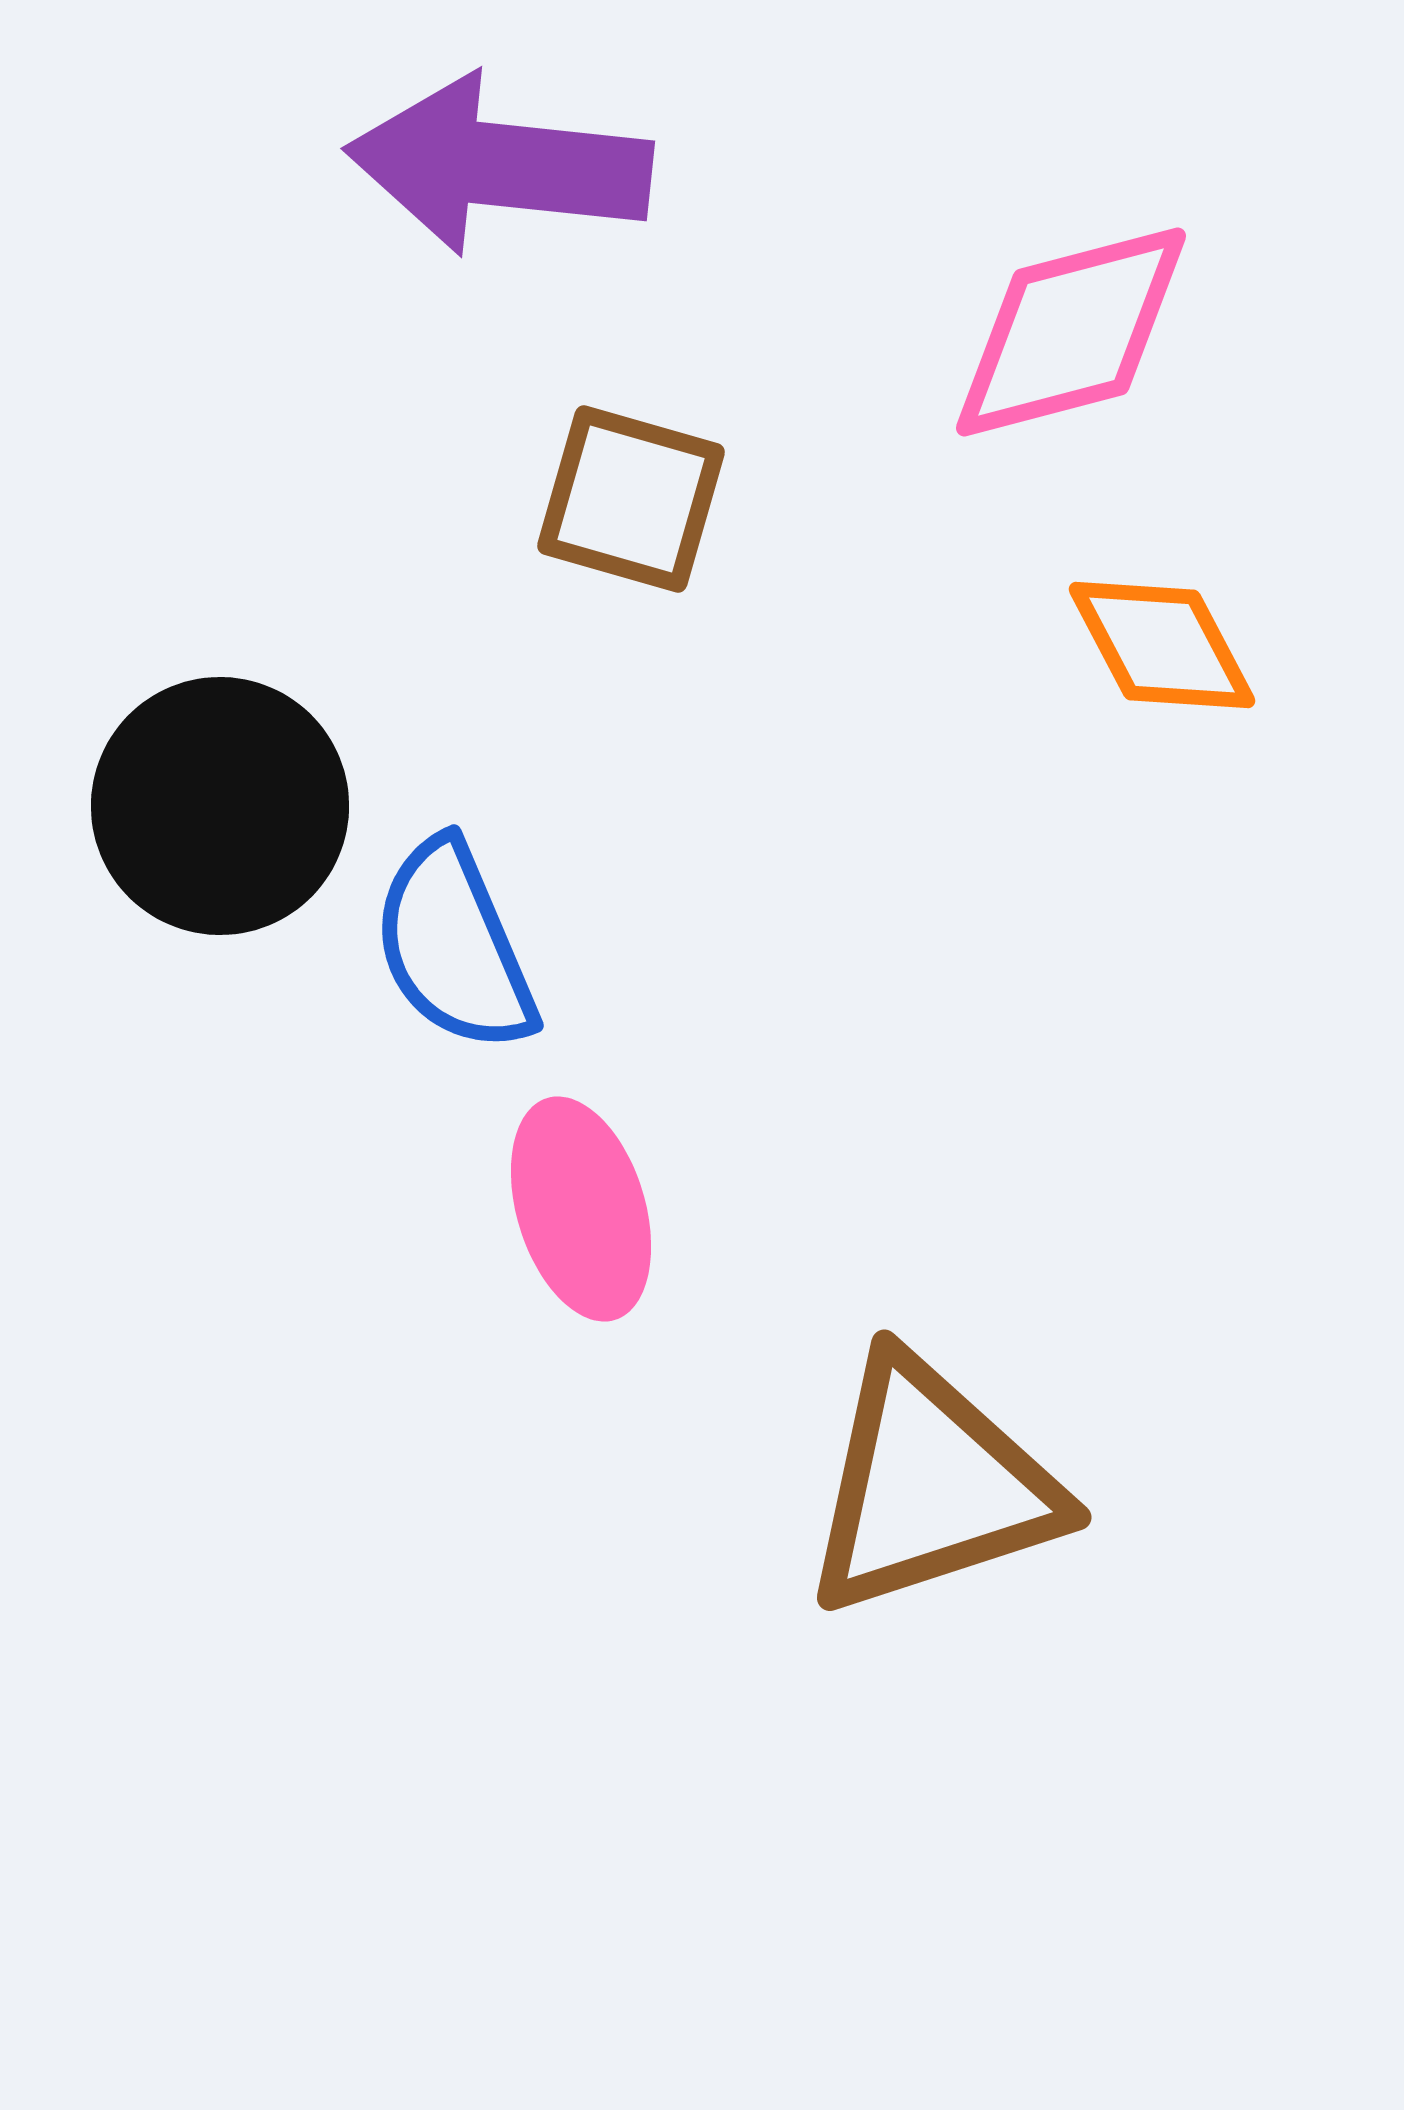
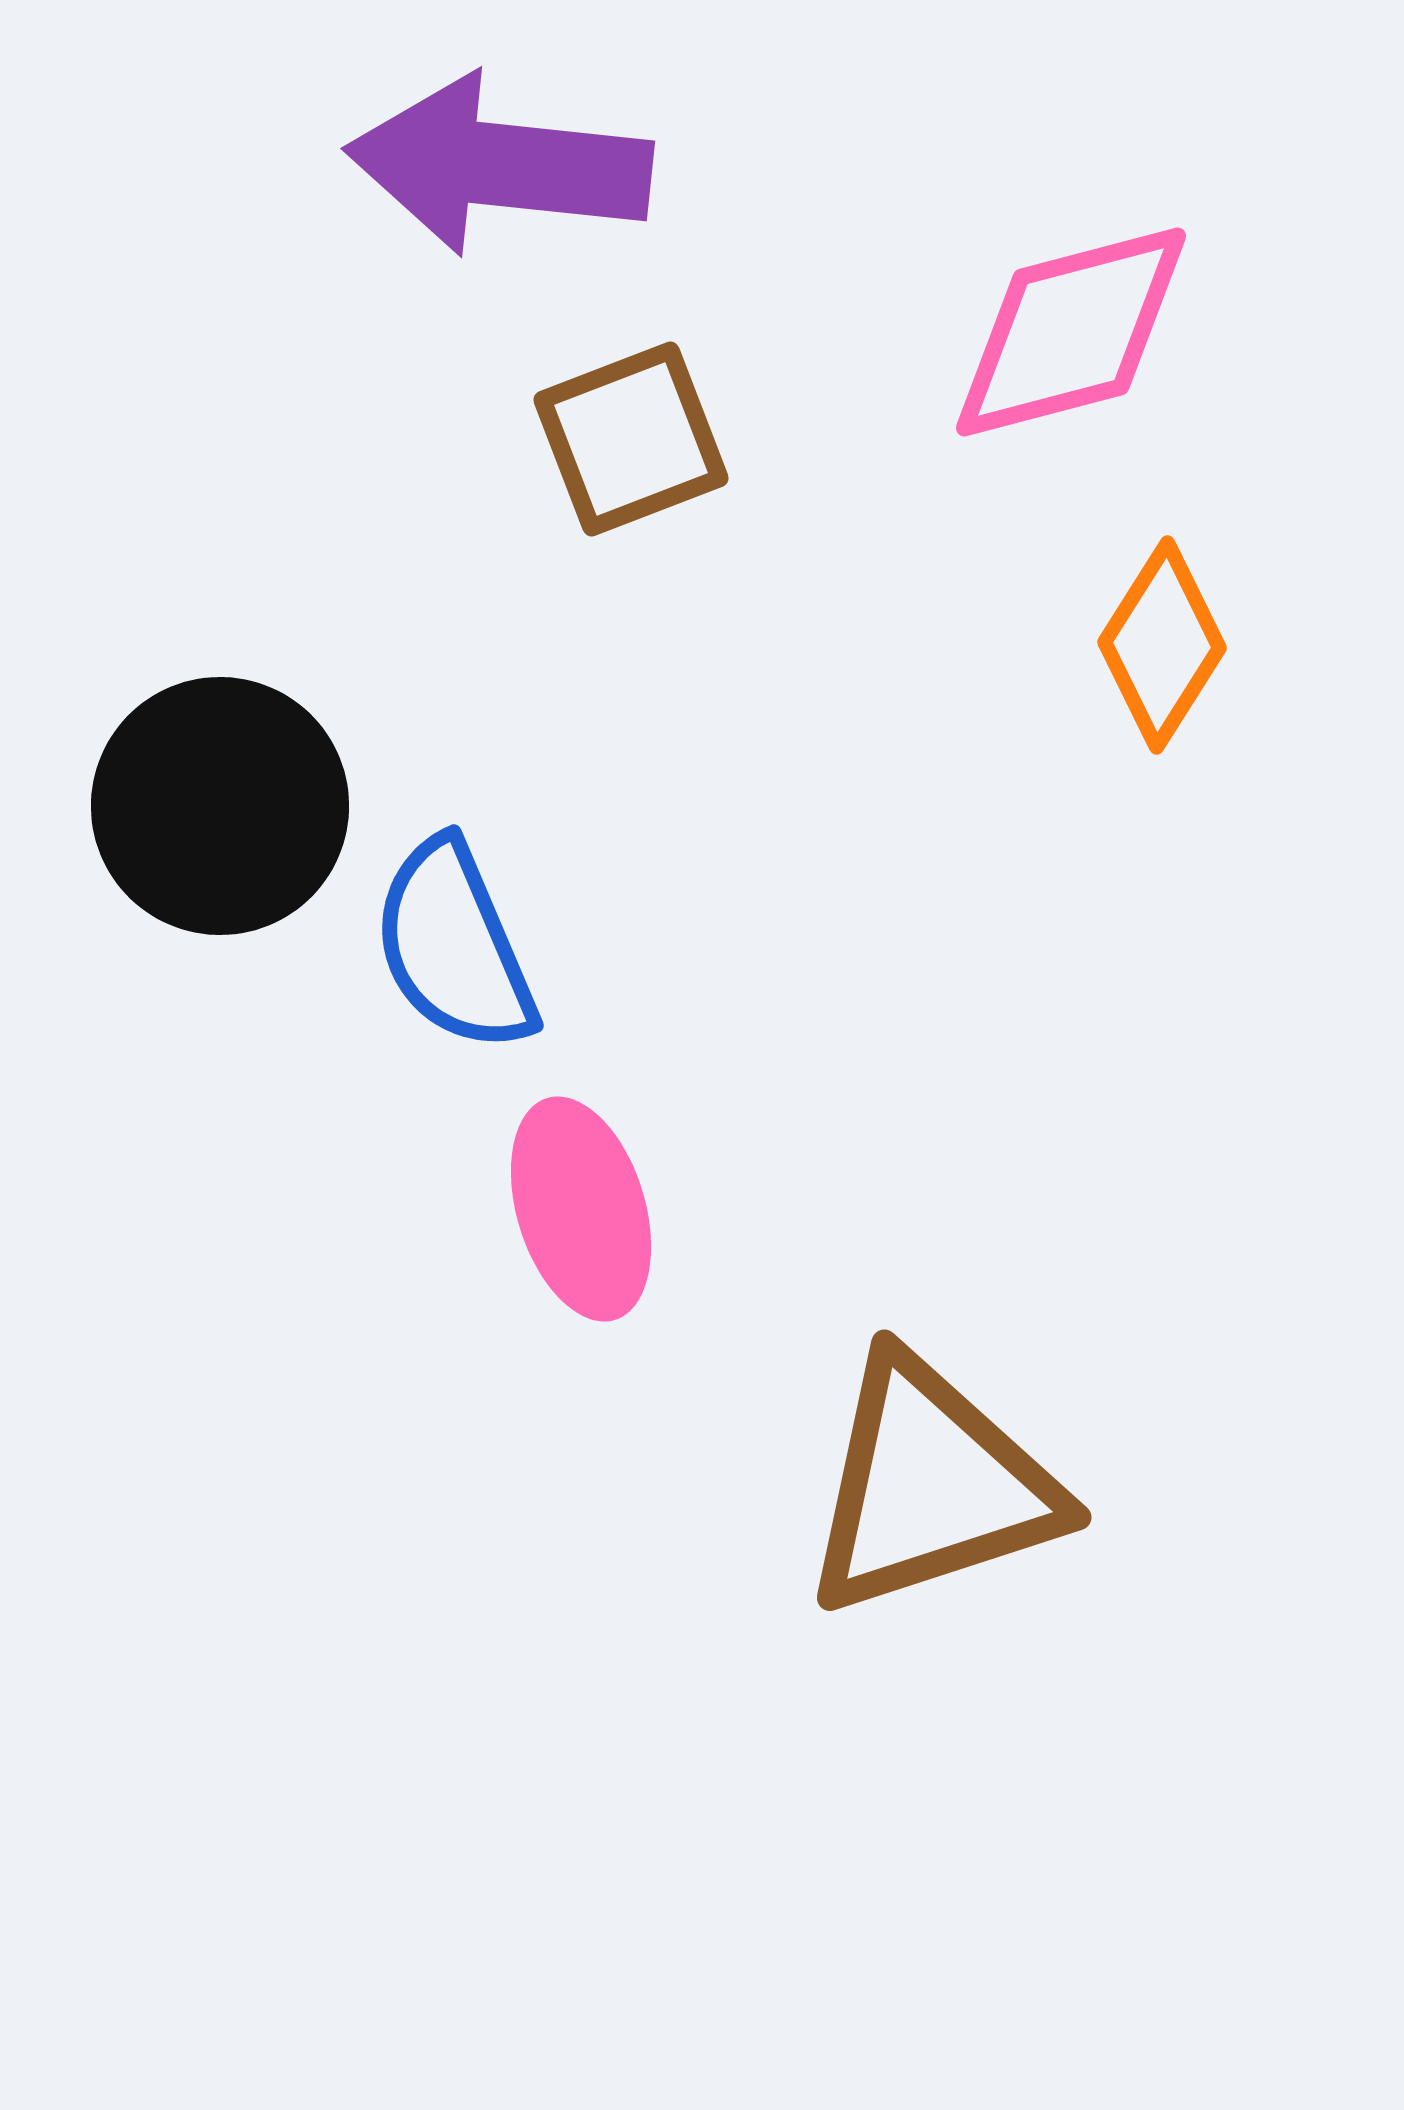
brown square: moved 60 px up; rotated 37 degrees counterclockwise
orange diamond: rotated 60 degrees clockwise
